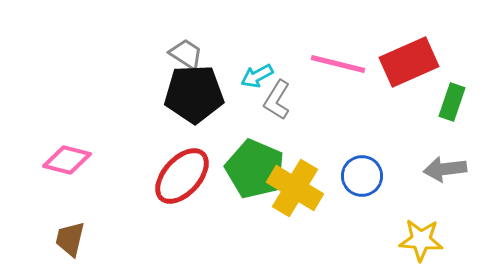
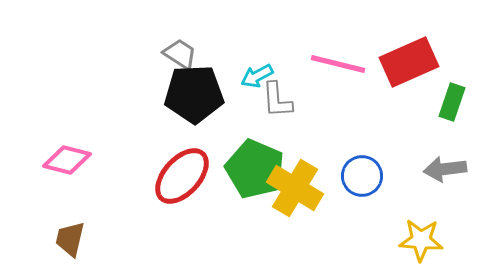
gray trapezoid: moved 6 px left
gray L-shape: rotated 36 degrees counterclockwise
